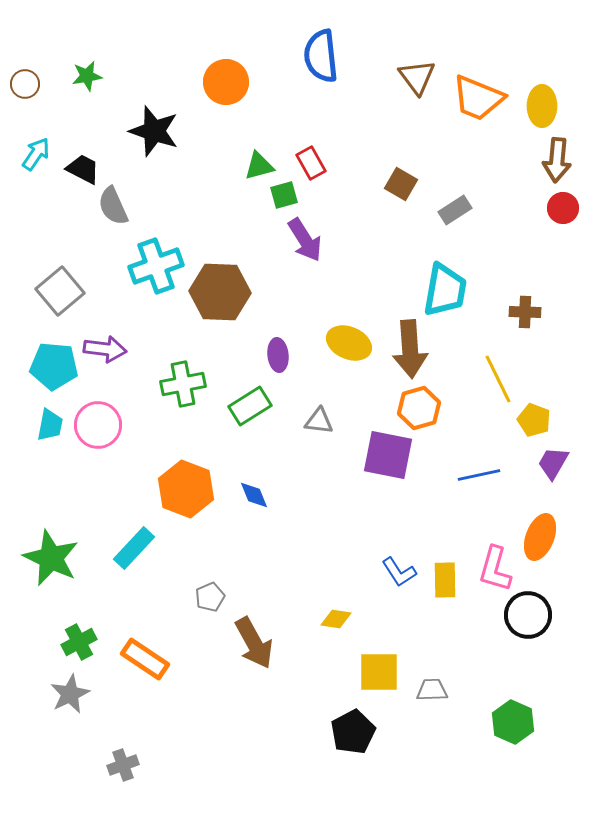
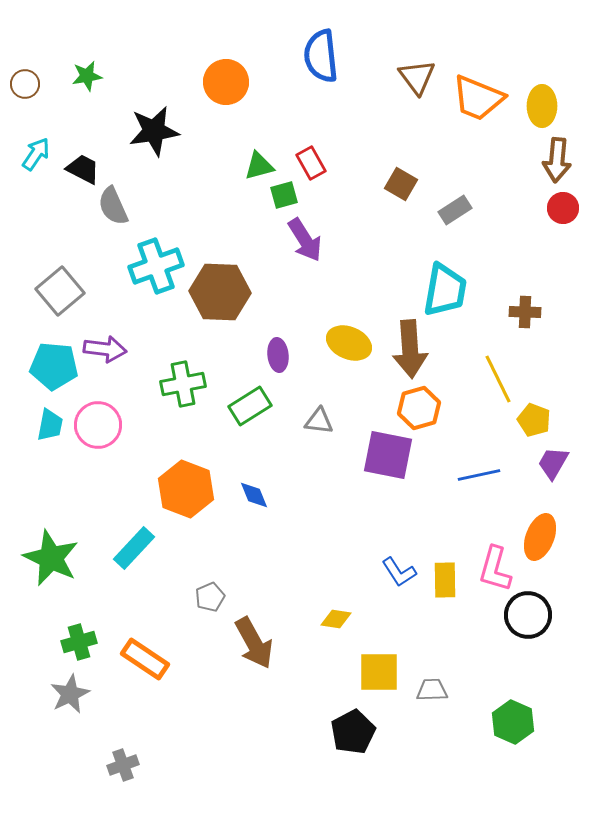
black star at (154, 131): rotated 27 degrees counterclockwise
green cross at (79, 642): rotated 12 degrees clockwise
